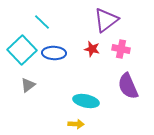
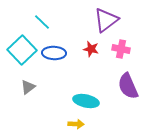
red star: moved 1 px left
gray triangle: moved 2 px down
